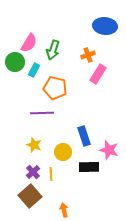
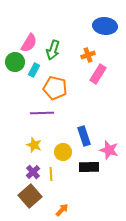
orange arrow: moved 2 px left; rotated 56 degrees clockwise
